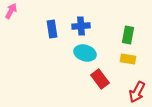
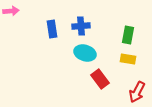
pink arrow: rotated 56 degrees clockwise
